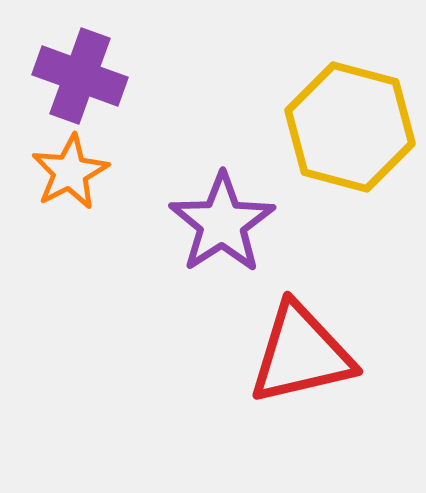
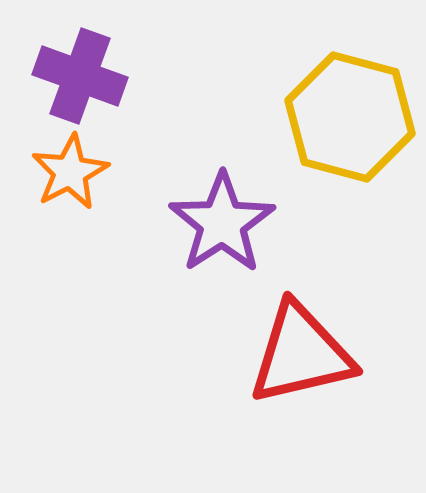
yellow hexagon: moved 10 px up
